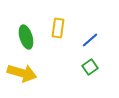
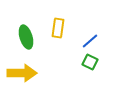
blue line: moved 1 px down
green square: moved 5 px up; rotated 28 degrees counterclockwise
yellow arrow: rotated 16 degrees counterclockwise
